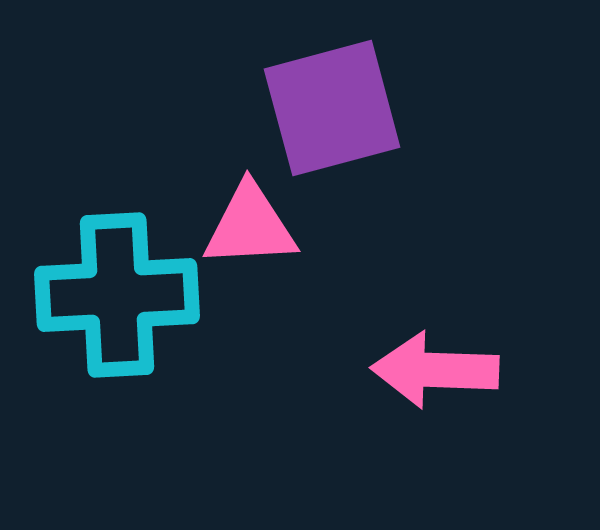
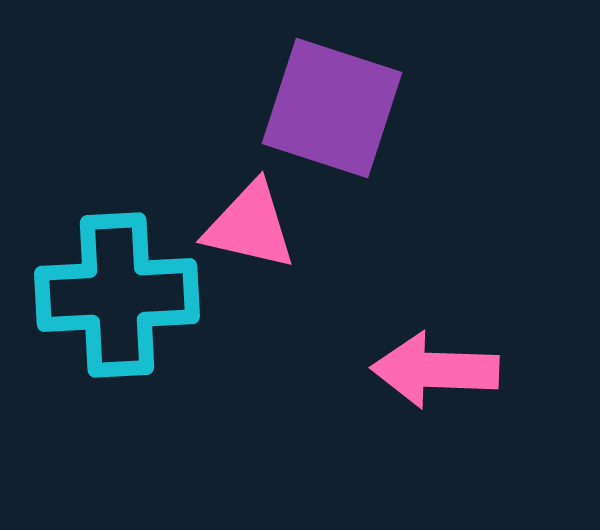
purple square: rotated 33 degrees clockwise
pink triangle: rotated 16 degrees clockwise
